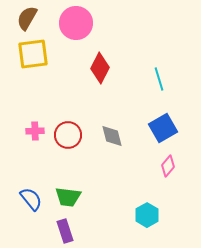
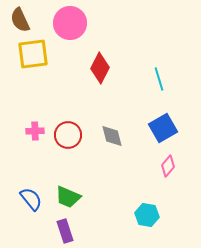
brown semicircle: moved 7 px left, 2 px down; rotated 55 degrees counterclockwise
pink circle: moved 6 px left
green trapezoid: rotated 16 degrees clockwise
cyan hexagon: rotated 20 degrees counterclockwise
